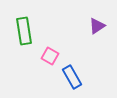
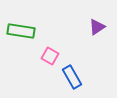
purple triangle: moved 1 px down
green rectangle: moved 3 px left; rotated 72 degrees counterclockwise
